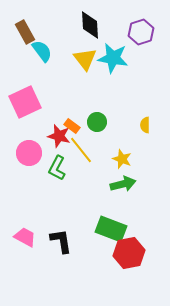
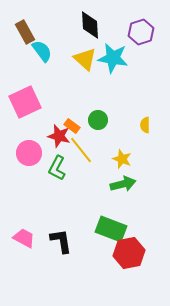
yellow triangle: rotated 10 degrees counterclockwise
green circle: moved 1 px right, 2 px up
pink trapezoid: moved 1 px left, 1 px down
